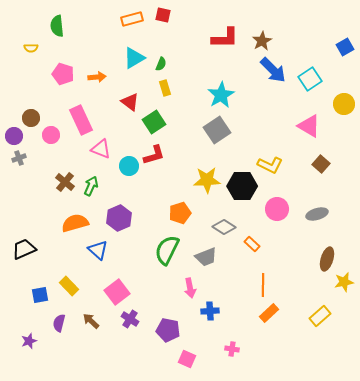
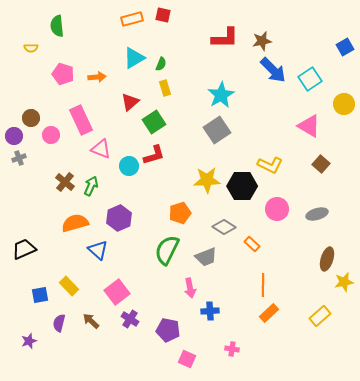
brown star at (262, 41): rotated 18 degrees clockwise
red triangle at (130, 102): rotated 42 degrees clockwise
